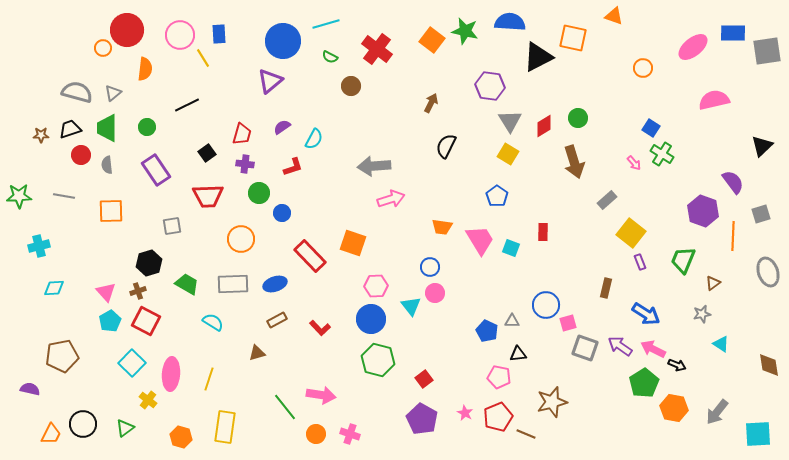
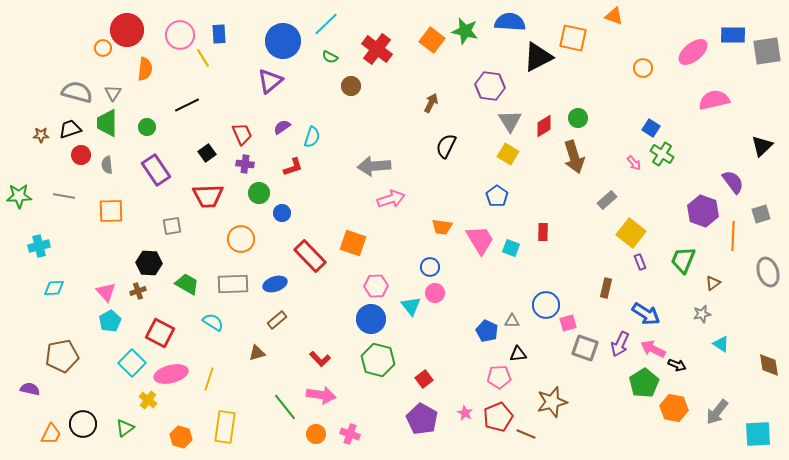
cyan line at (326, 24): rotated 28 degrees counterclockwise
blue rectangle at (733, 33): moved 2 px down
pink ellipse at (693, 47): moved 5 px down
gray triangle at (113, 93): rotated 18 degrees counterclockwise
green trapezoid at (107, 128): moved 5 px up
red trapezoid at (242, 134): rotated 40 degrees counterclockwise
cyan semicircle at (314, 139): moved 2 px left, 2 px up; rotated 10 degrees counterclockwise
brown arrow at (574, 162): moved 5 px up
black hexagon at (149, 263): rotated 20 degrees clockwise
brown rectangle at (277, 320): rotated 12 degrees counterclockwise
red square at (146, 321): moved 14 px right, 12 px down
red L-shape at (320, 328): moved 31 px down
purple arrow at (620, 346): moved 2 px up; rotated 100 degrees counterclockwise
pink ellipse at (171, 374): rotated 72 degrees clockwise
pink pentagon at (499, 377): rotated 15 degrees counterclockwise
